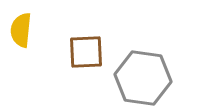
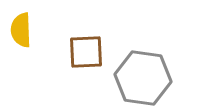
yellow semicircle: rotated 8 degrees counterclockwise
